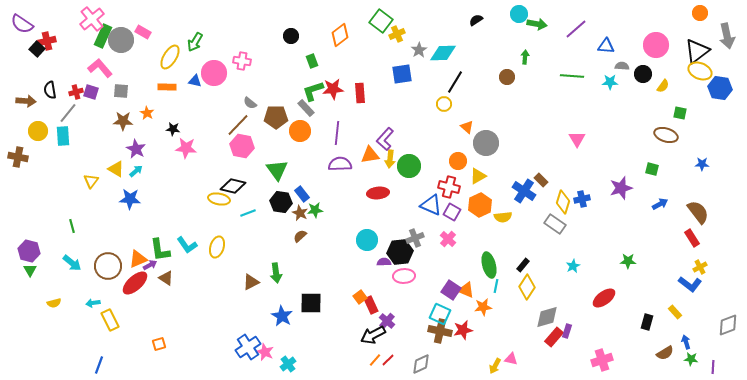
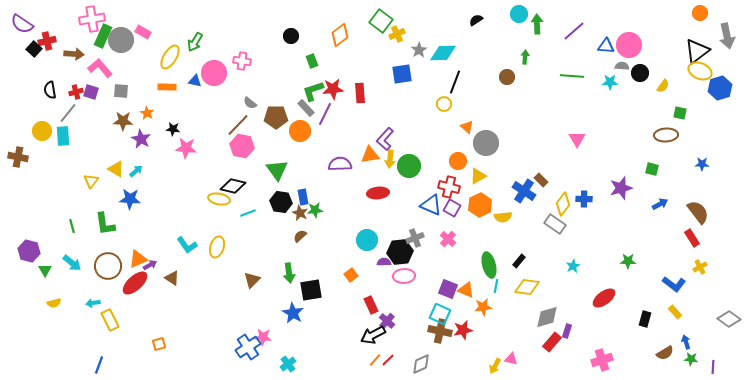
pink cross at (92, 19): rotated 30 degrees clockwise
green arrow at (537, 24): rotated 102 degrees counterclockwise
purple line at (576, 29): moved 2 px left, 2 px down
pink circle at (656, 45): moved 27 px left
black square at (37, 49): moved 3 px left
black circle at (643, 74): moved 3 px left, 1 px up
black line at (455, 82): rotated 10 degrees counterclockwise
blue hexagon at (720, 88): rotated 25 degrees counterclockwise
brown arrow at (26, 101): moved 48 px right, 47 px up
yellow circle at (38, 131): moved 4 px right
purple line at (337, 133): moved 12 px left, 19 px up; rotated 20 degrees clockwise
brown ellipse at (666, 135): rotated 20 degrees counterclockwise
purple star at (136, 149): moved 5 px right, 10 px up
blue rectangle at (302, 194): moved 1 px right, 3 px down; rotated 28 degrees clockwise
blue cross at (582, 199): moved 2 px right; rotated 14 degrees clockwise
yellow diamond at (563, 202): moved 2 px down; rotated 20 degrees clockwise
purple square at (452, 212): moved 4 px up
green L-shape at (160, 250): moved 55 px left, 26 px up
black rectangle at (523, 265): moved 4 px left, 4 px up
green triangle at (30, 270): moved 15 px right
green arrow at (276, 273): moved 13 px right
brown triangle at (166, 278): moved 6 px right
brown triangle at (251, 282): moved 1 px right, 2 px up; rotated 18 degrees counterclockwise
blue L-shape at (690, 284): moved 16 px left
yellow diamond at (527, 287): rotated 65 degrees clockwise
purple square at (451, 290): moved 3 px left, 1 px up; rotated 12 degrees counterclockwise
orange square at (360, 297): moved 9 px left, 22 px up
black square at (311, 303): moved 13 px up; rotated 10 degrees counterclockwise
blue star at (282, 316): moved 11 px right, 3 px up
black rectangle at (647, 322): moved 2 px left, 3 px up
gray diamond at (728, 325): moved 1 px right, 6 px up; rotated 55 degrees clockwise
red rectangle at (554, 337): moved 2 px left, 5 px down
pink star at (265, 352): moved 2 px left, 15 px up; rotated 18 degrees counterclockwise
